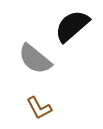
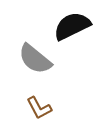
black semicircle: rotated 15 degrees clockwise
